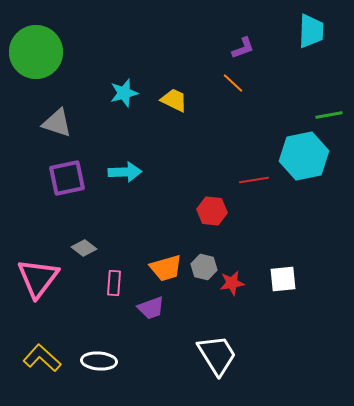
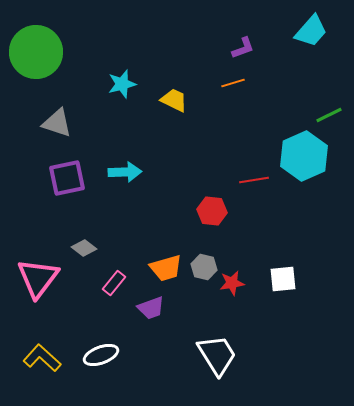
cyan trapezoid: rotated 39 degrees clockwise
orange line: rotated 60 degrees counterclockwise
cyan star: moved 2 px left, 9 px up
green line: rotated 16 degrees counterclockwise
cyan hexagon: rotated 12 degrees counterclockwise
pink rectangle: rotated 35 degrees clockwise
white ellipse: moved 2 px right, 6 px up; rotated 24 degrees counterclockwise
